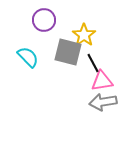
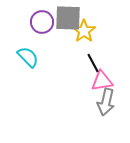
purple circle: moved 2 px left, 2 px down
yellow star: moved 4 px up
gray square: moved 34 px up; rotated 12 degrees counterclockwise
gray arrow: moved 3 px right; rotated 68 degrees counterclockwise
